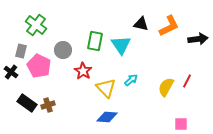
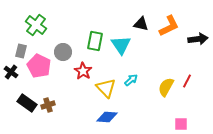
gray circle: moved 2 px down
